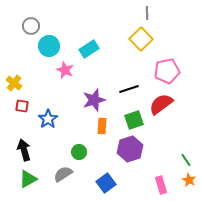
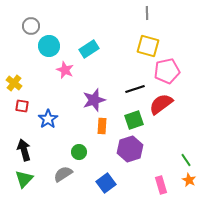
yellow square: moved 7 px right, 7 px down; rotated 30 degrees counterclockwise
black line: moved 6 px right
green triangle: moved 4 px left; rotated 18 degrees counterclockwise
